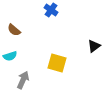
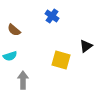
blue cross: moved 1 px right, 6 px down
black triangle: moved 8 px left
yellow square: moved 4 px right, 3 px up
gray arrow: rotated 24 degrees counterclockwise
